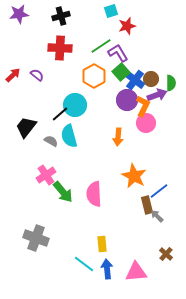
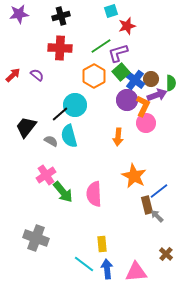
purple L-shape: rotated 75 degrees counterclockwise
